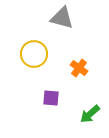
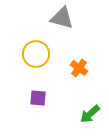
yellow circle: moved 2 px right
purple square: moved 13 px left
